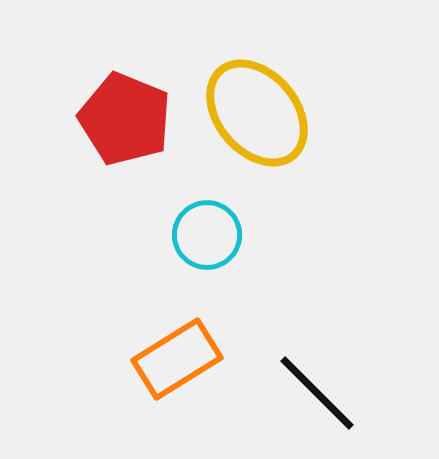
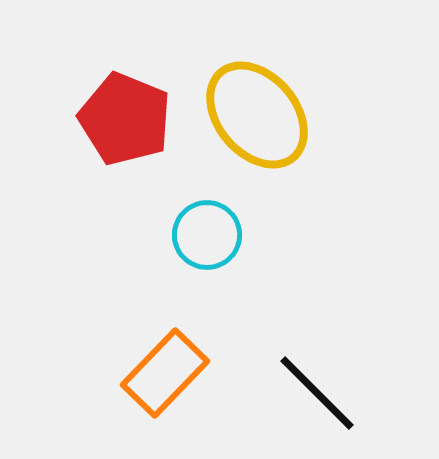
yellow ellipse: moved 2 px down
orange rectangle: moved 12 px left, 14 px down; rotated 14 degrees counterclockwise
